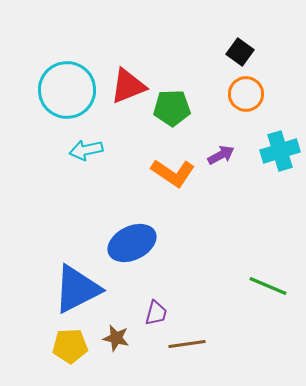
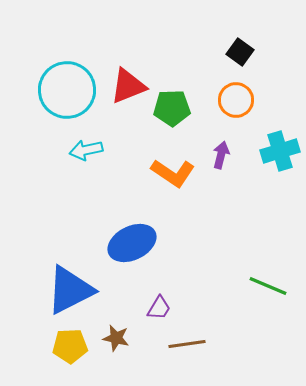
orange circle: moved 10 px left, 6 px down
purple arrow: rotated 48 degrees counterclockwise
blue triangle: moved 7 px left, 1 px down
purple trapezoid: moved 3 px right, 5 px up; rotated 16 degrees clockwise
